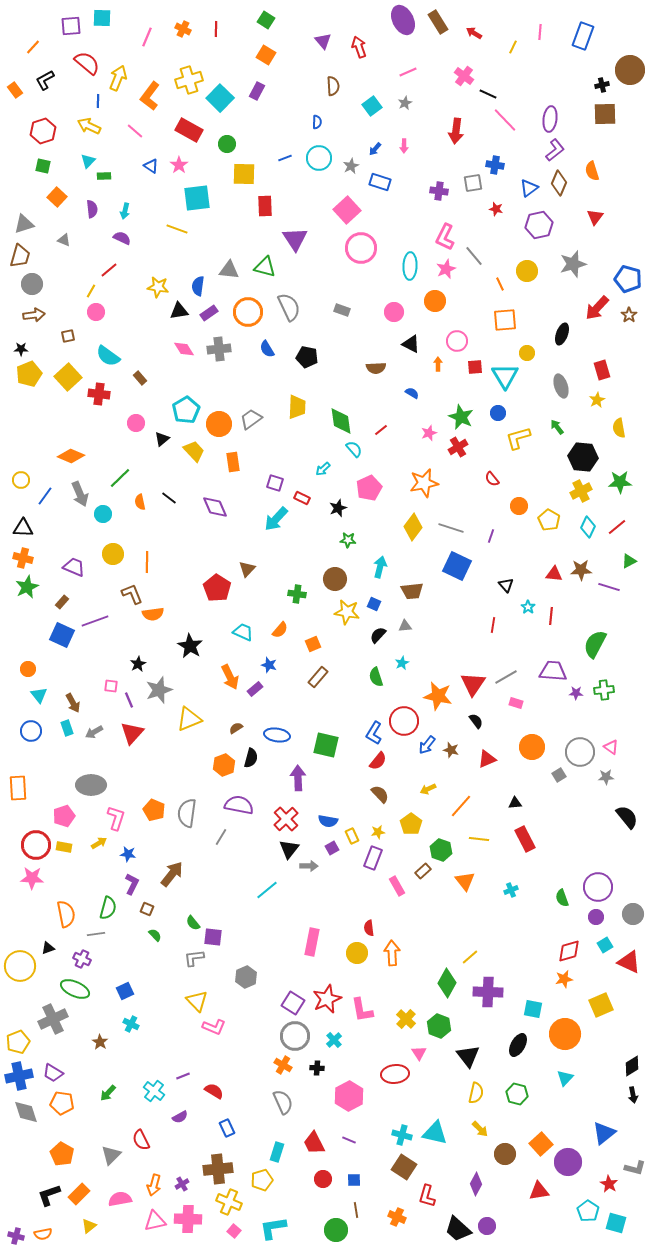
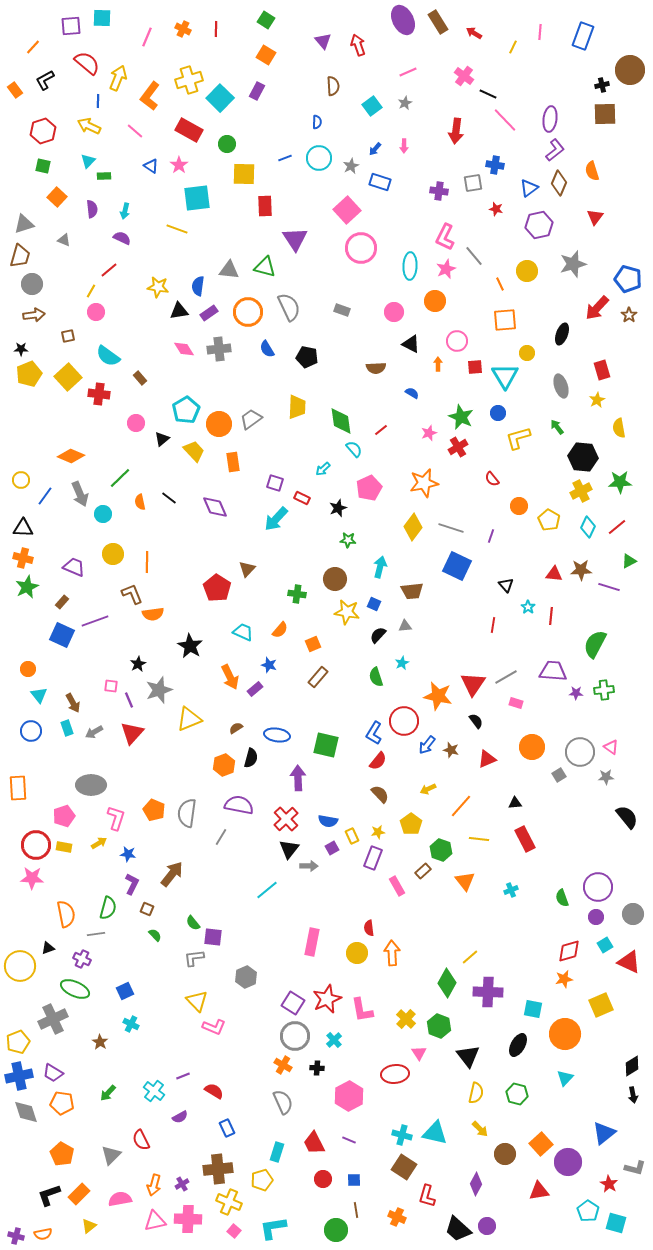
red arrow at (359, 47): moved 1 px left, 2 px up
